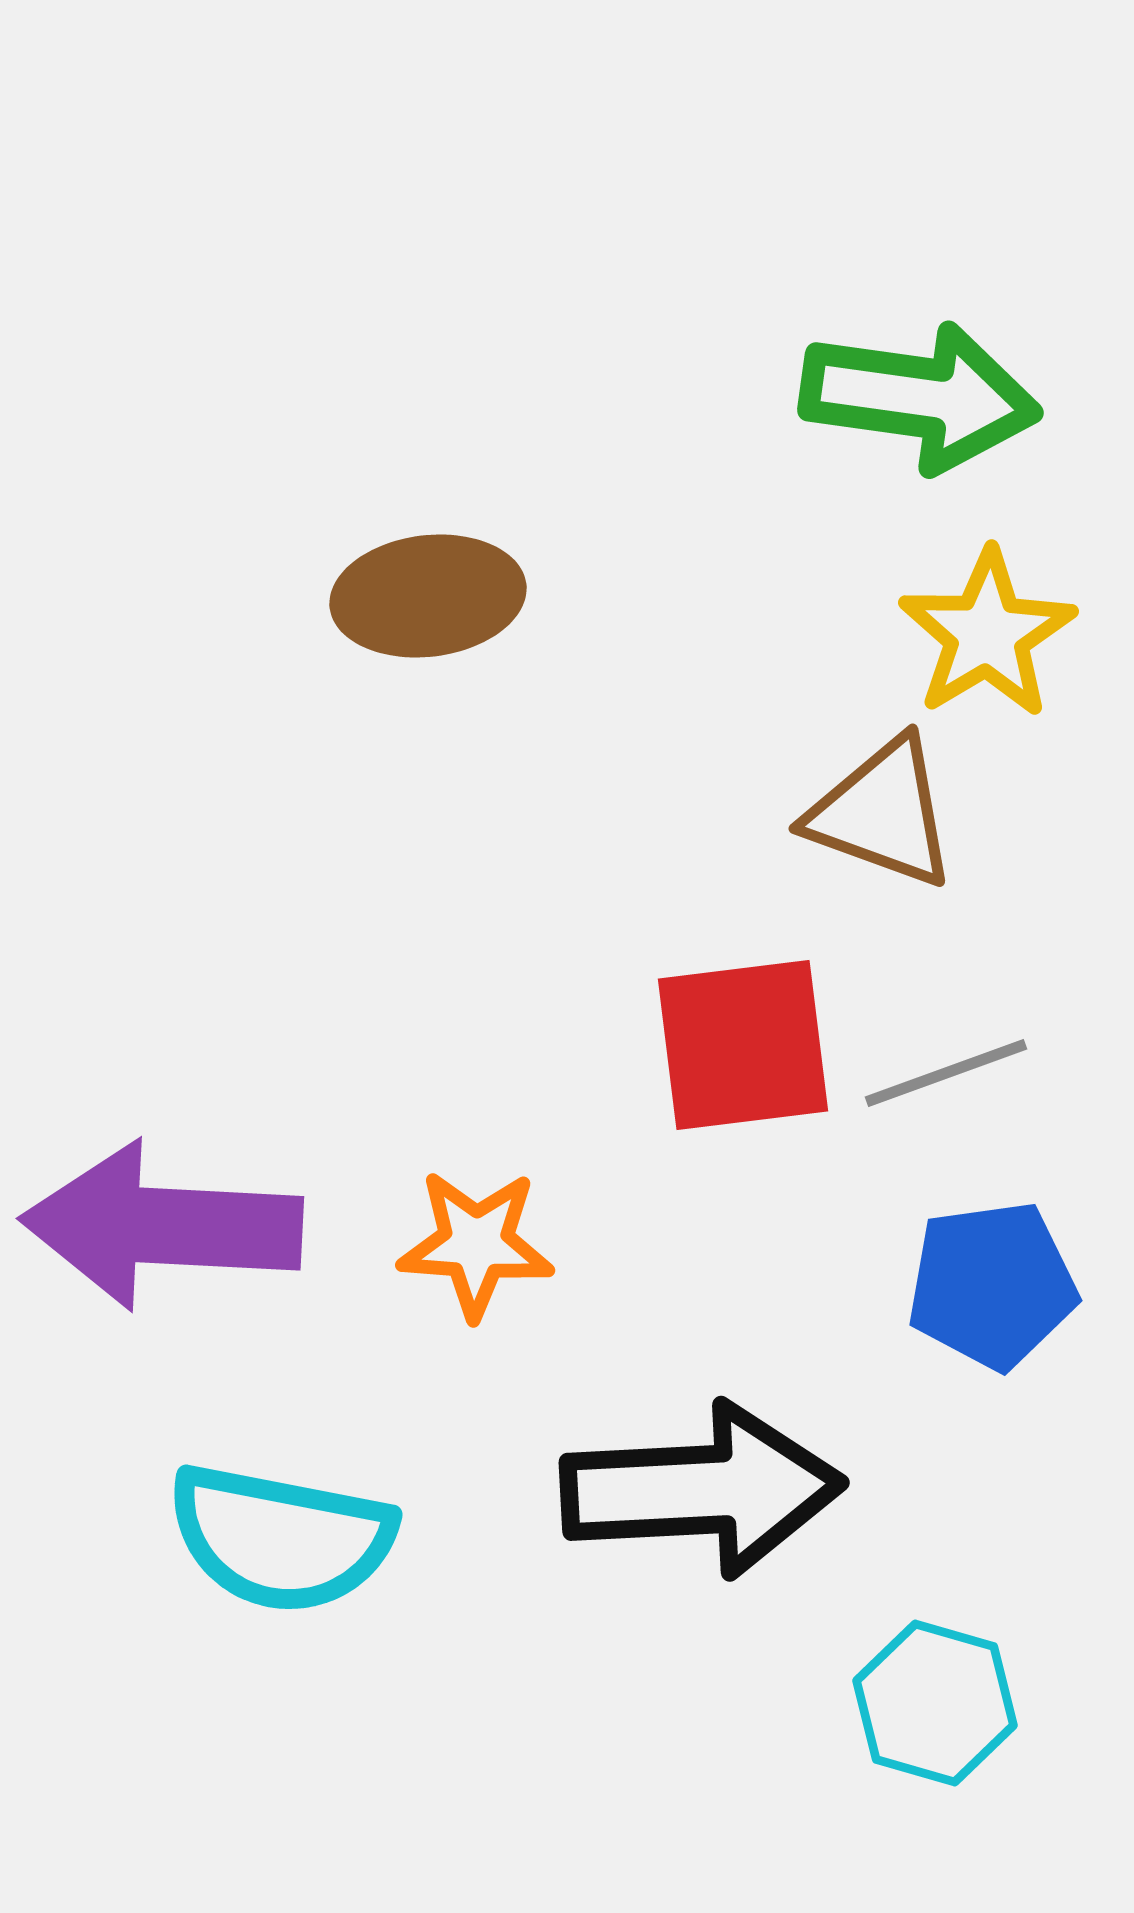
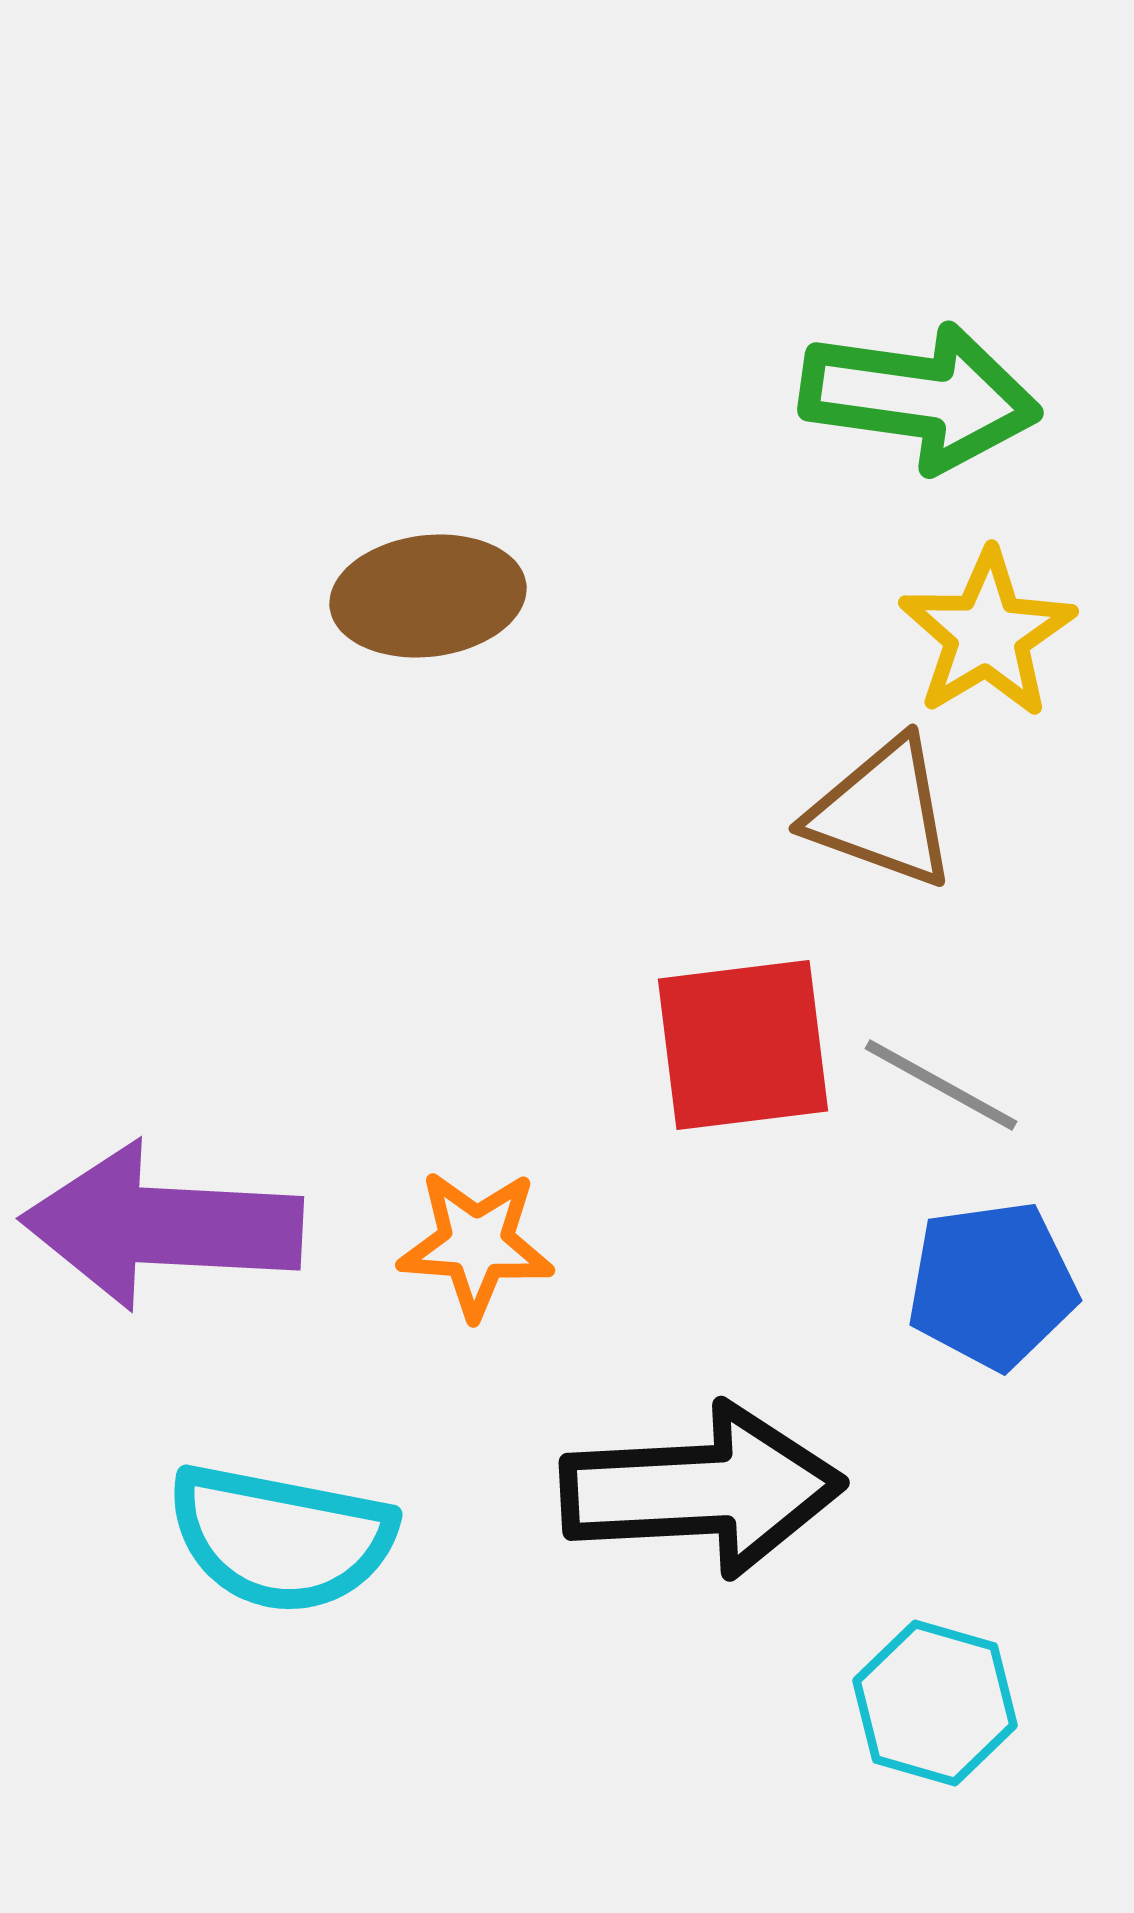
gray line: moved 5 px left, 12 px down; rotated 49 degrees clockwise
